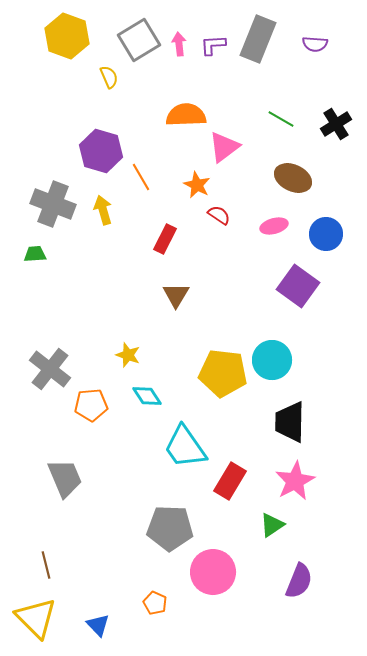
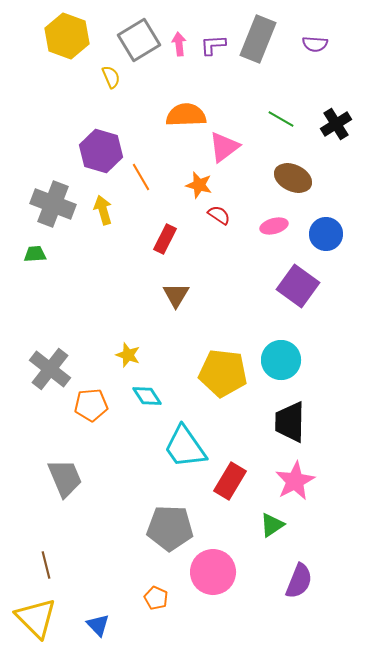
yellow semicircle at (109, 77): moved 2 px right
orange star at (197, 185): moved 2 px right; rotated 12 degrees counterclockwise
cyan circle at (272, 360): moved 9 px right
orange pentagon at (155, 603): moved 1 px right, 5 px up
